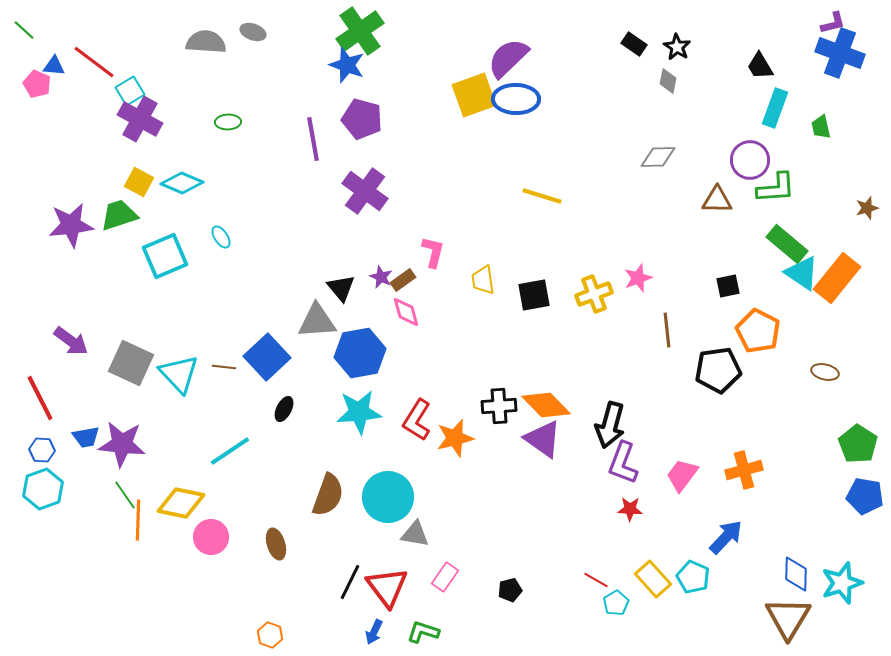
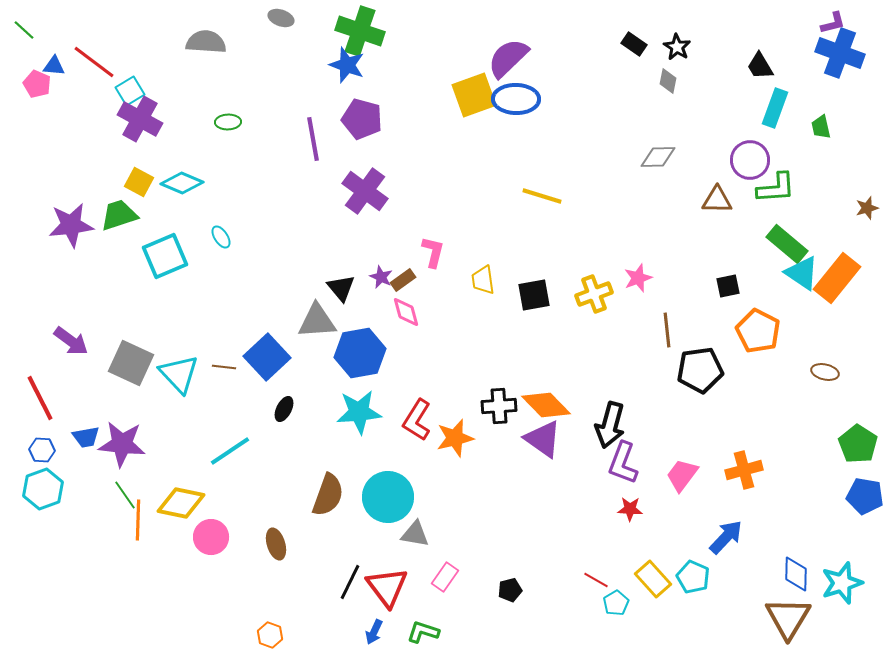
green cross at (360, 31): rotated 36 degrees counterclockwise
gray ellipse at (253, 32): moved 28 px right, 14 px up
black pentagon at (718, 370): moved 18 px left
